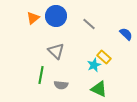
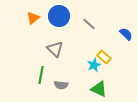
blue circle: moved 3 px right
gray triangle: moved 1 px left, 2 px up
